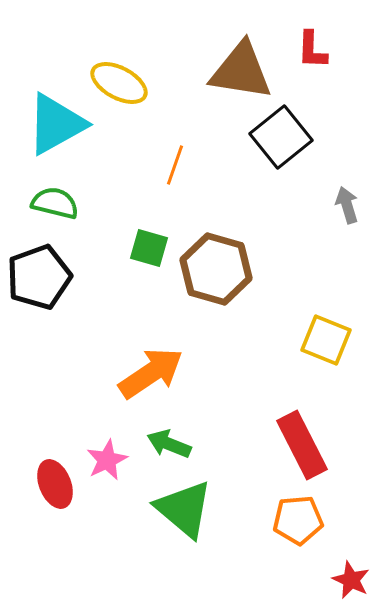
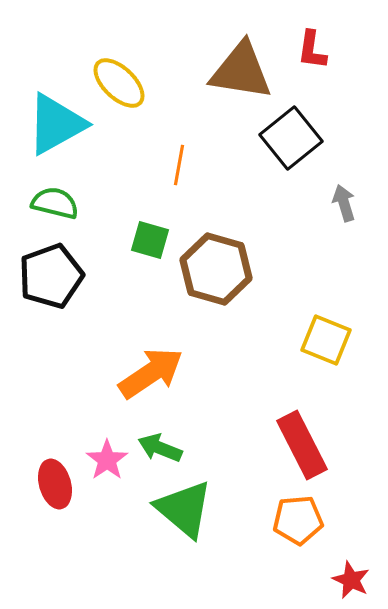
red L-shape: rotated 6 degrees clockwise
yellow ellipse: rotated 16 degrees clockwise
black square: moved 10 px right, 1 px down
orange line: moved 4 px right; rotated 9 degrees counterclockwise
gray arrow: moved 3 px left, 2 px up
green square: moved 1 px right, 8 px up
black pentagon: moved 12 px right, 1 px up
green arrow: moved 9 px left, 4 px down
pink star: rotated 9 degrees counterclockwise
red ellipse: rotated 6 degrees clockwise
